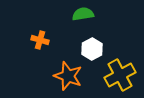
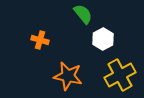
green semicircle: rotated 60 degrees clockwise
white hexagon: moved 11 px right, 10 px up
orange star: rotated 8 degrees counterclockwise
